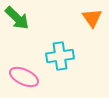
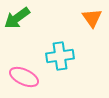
green arrow: rotated 100 degrees clockwise
